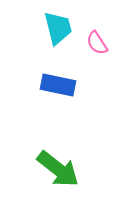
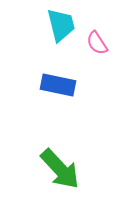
cyan trapezoid: moved 3 px right, 3 px up
green arrow: moved 2 px right; rotated 9 degrees clockwise
